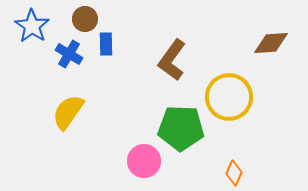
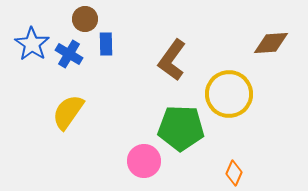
blue star: moved 18 px down
yellow circle: moved 3 px up
